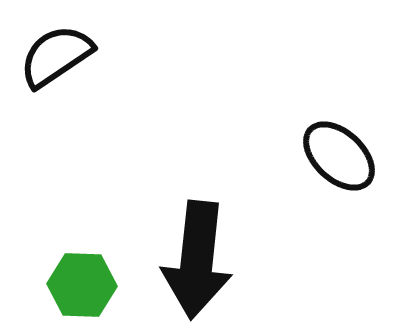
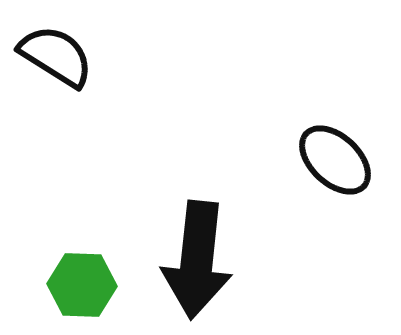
black semicircle: rotated 66 degrees clockwise
black ellipse: moved 4 px left, 4 px down
